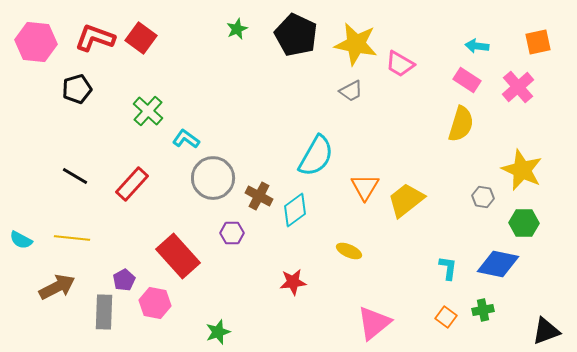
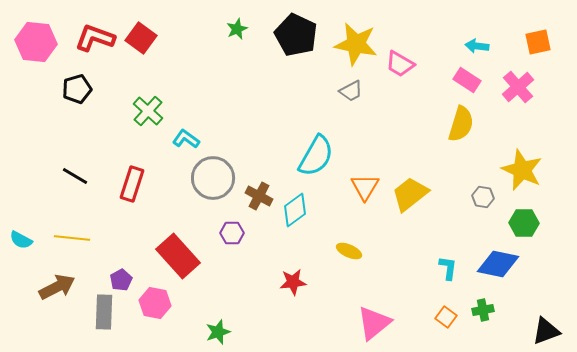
red rectangle at (132, 184): rotated 24 degrees counterclockwise
yellow trapezoid at (406, 200): moved 4 px right, 6 px up
purple pentagon at (124, 280): moved 3 px left
